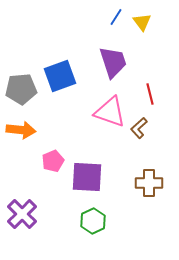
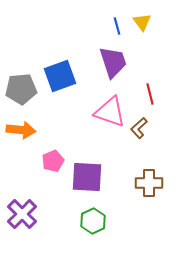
blue line: moved 1 px right, 9 px down; rotated 48 degrees counterclockwise
